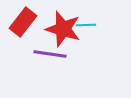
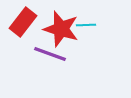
red star: moved 2 px left
purple line: rotated 12 degrees clockwise
